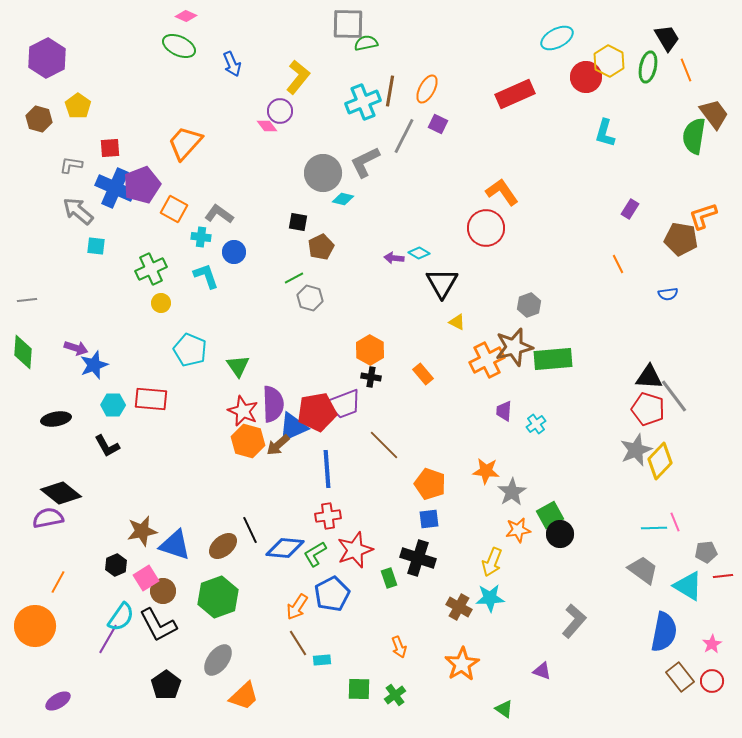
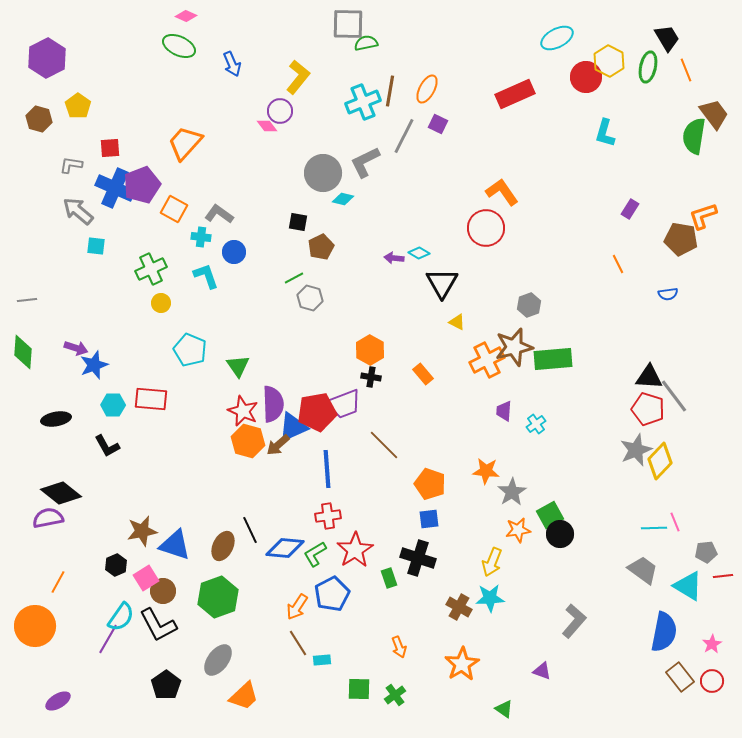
brown ellipse at (223, 546): rotated 24 degrees counterclockwise
red star at (355, 550): rotated 12 degrees counterclockwise
